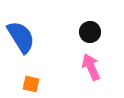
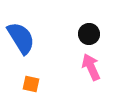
black circle: moved 1 px left, 2 px down
blue semicircle: moved 1 px down
